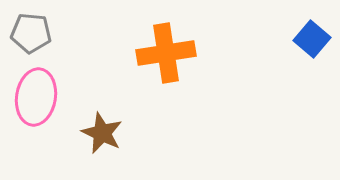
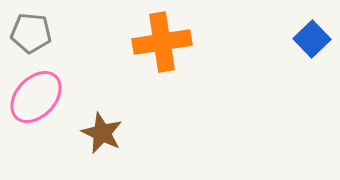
blue square: rotated 6 degrees clockwise
orange cross: moved 4 px left, 11 px up
pink ellipse: rotated 34 degrees clockwise
